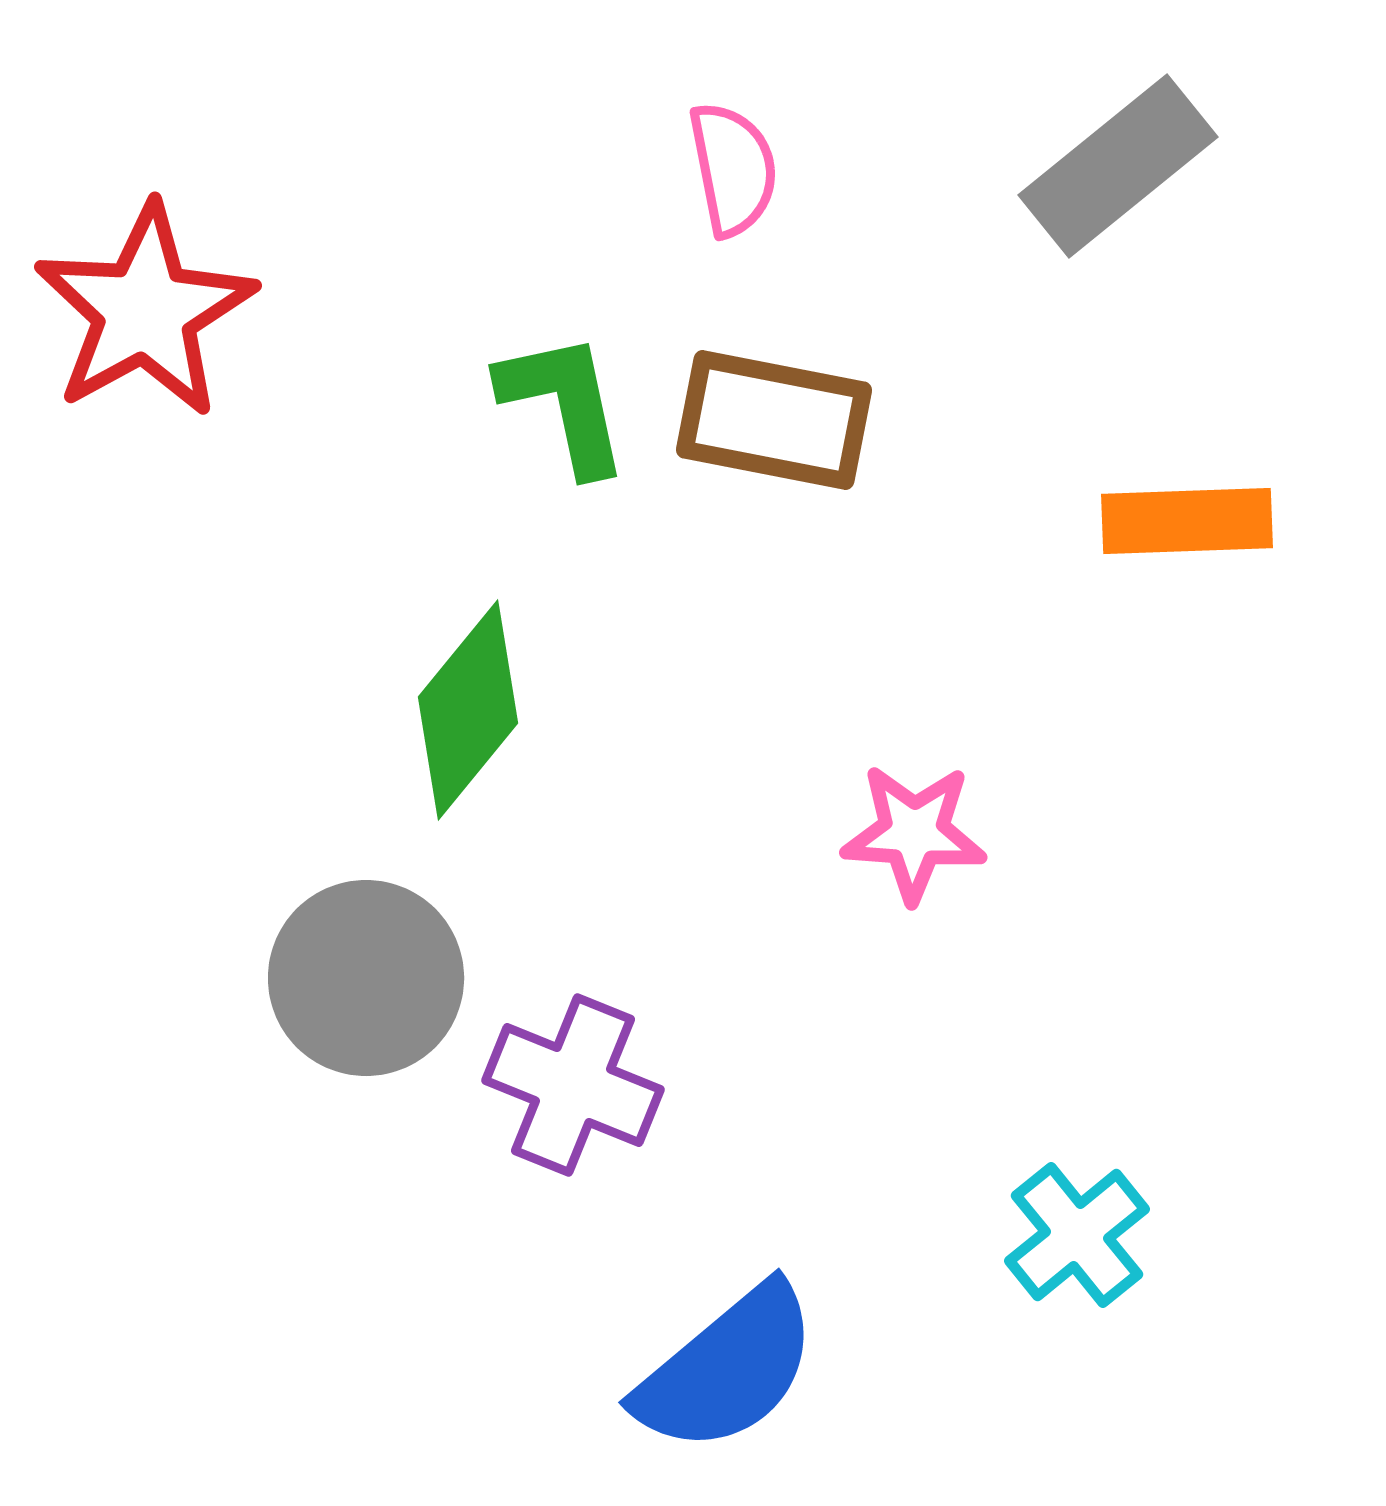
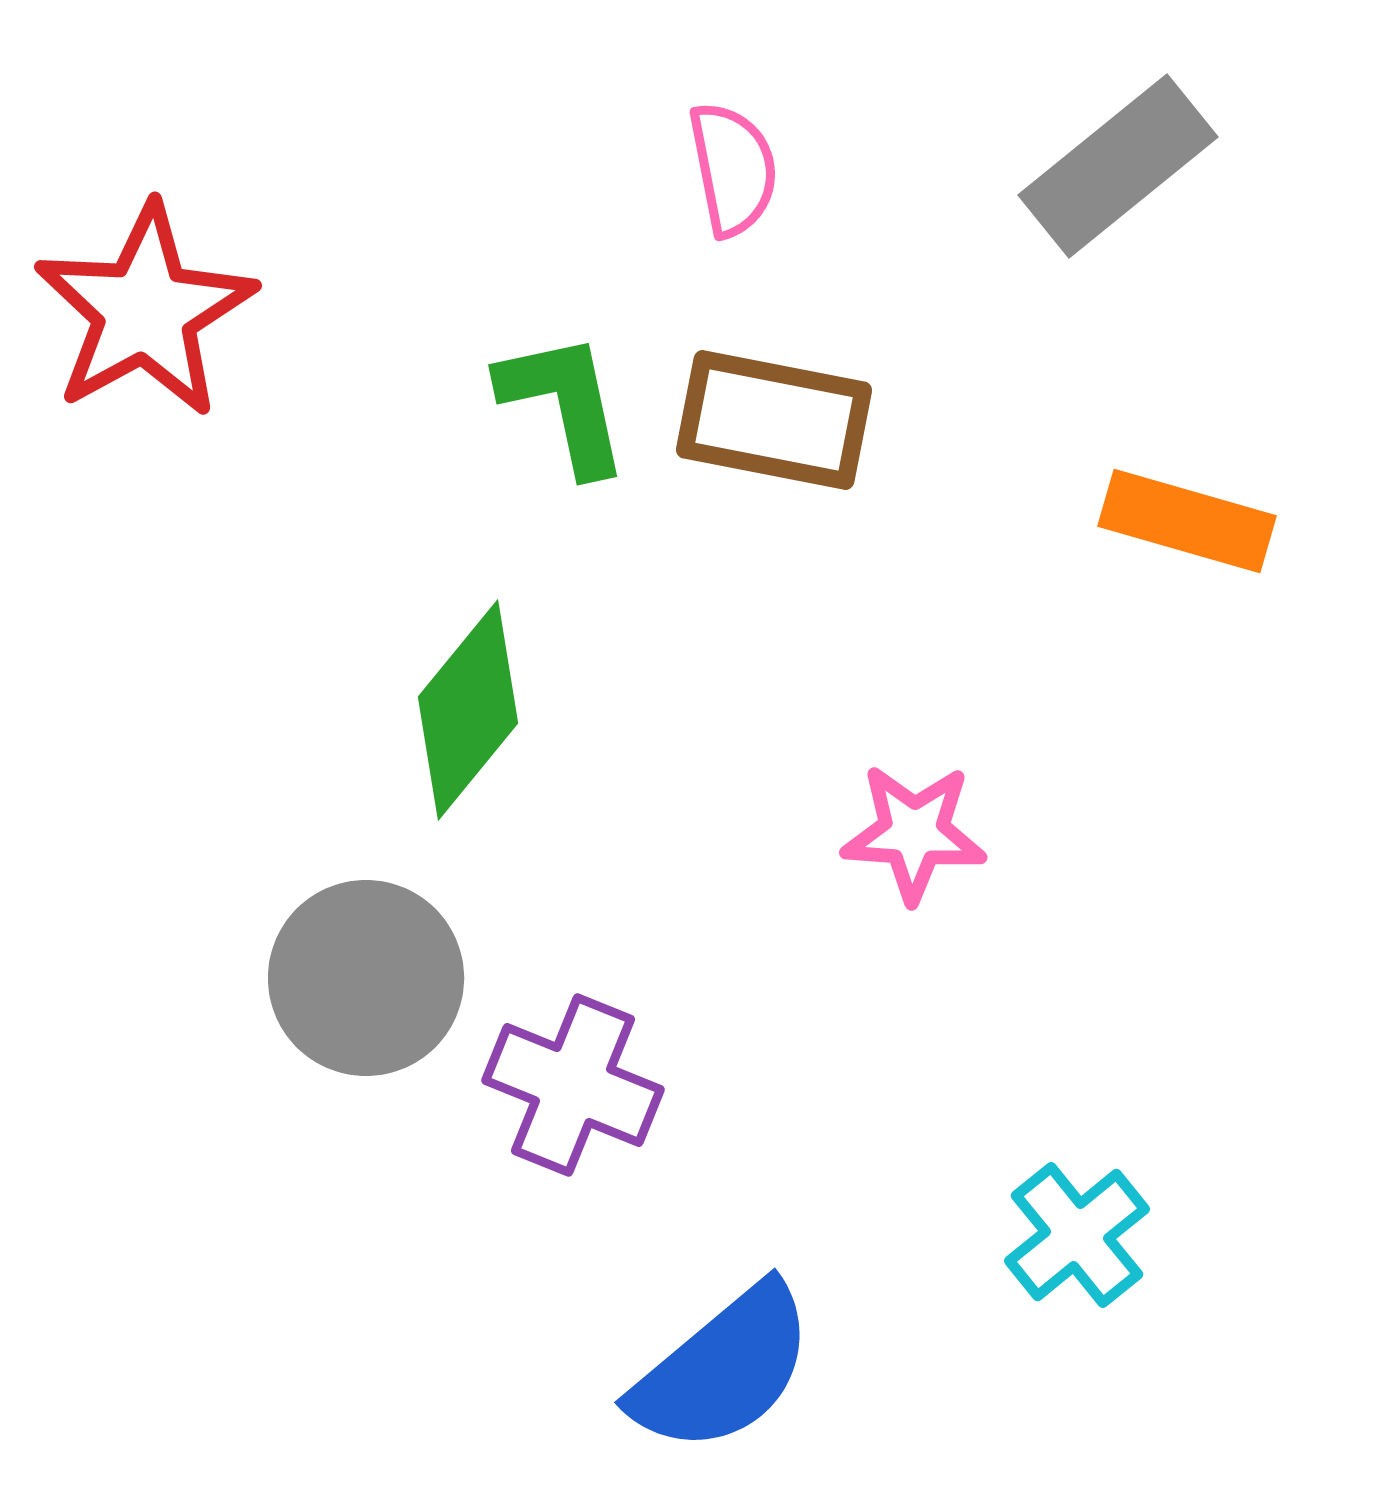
orange rectangle: rotated 18 degrees clockwise
blue semicircle: moved 4 px left
